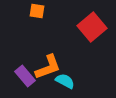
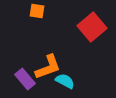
purple rectangle: moved 3 px down
